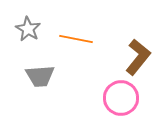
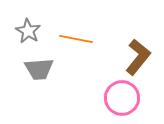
gray star: moved 2 px down
gray trapezoid: moved 1 px left, 7 px up
pink circle: moved 1 px right
